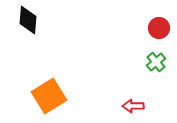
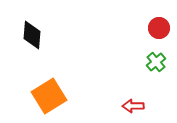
black diamond: moved 4 px right, 15 px down
